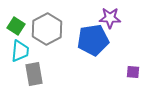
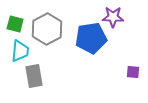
purple star: moved 3 px right, 1 px up
green square: moved 1 px left, 2 px up; rotated 18 degrees counterclockwise
blue pentagon: moved 2 px left, 2 px up
gray rectangle: moved 2 px down
